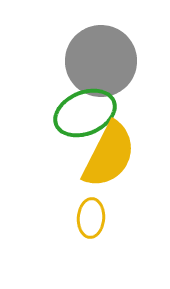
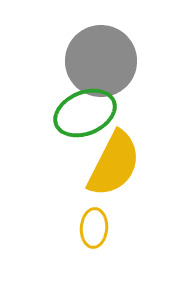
yellow semicircle: moved 5 px right, 9 px down
yellow ellipse: moved 3 px right, 10 px down
